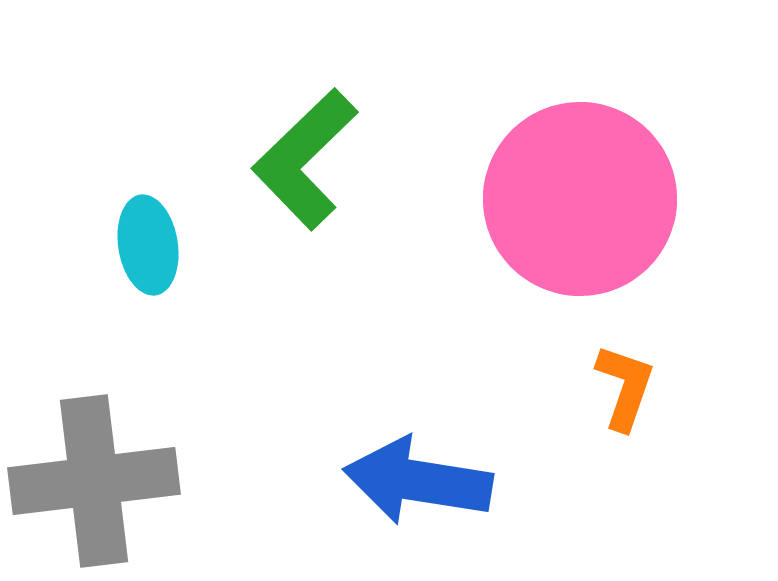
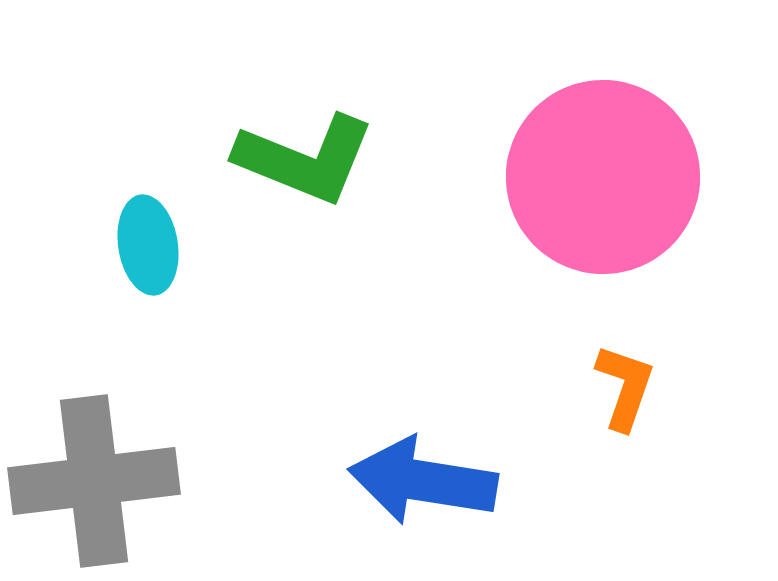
green L-shape: rotated 114 degrees counterclockwise
pink circle: moved 23 px right, 22 px up
blue arrow: moved 5 px right
